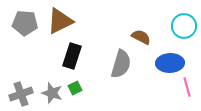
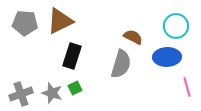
cyan circle: moved 8 px left
brown semicircle: moved 8 px left
blue ellipse: moved 3 px left, 6 px up
